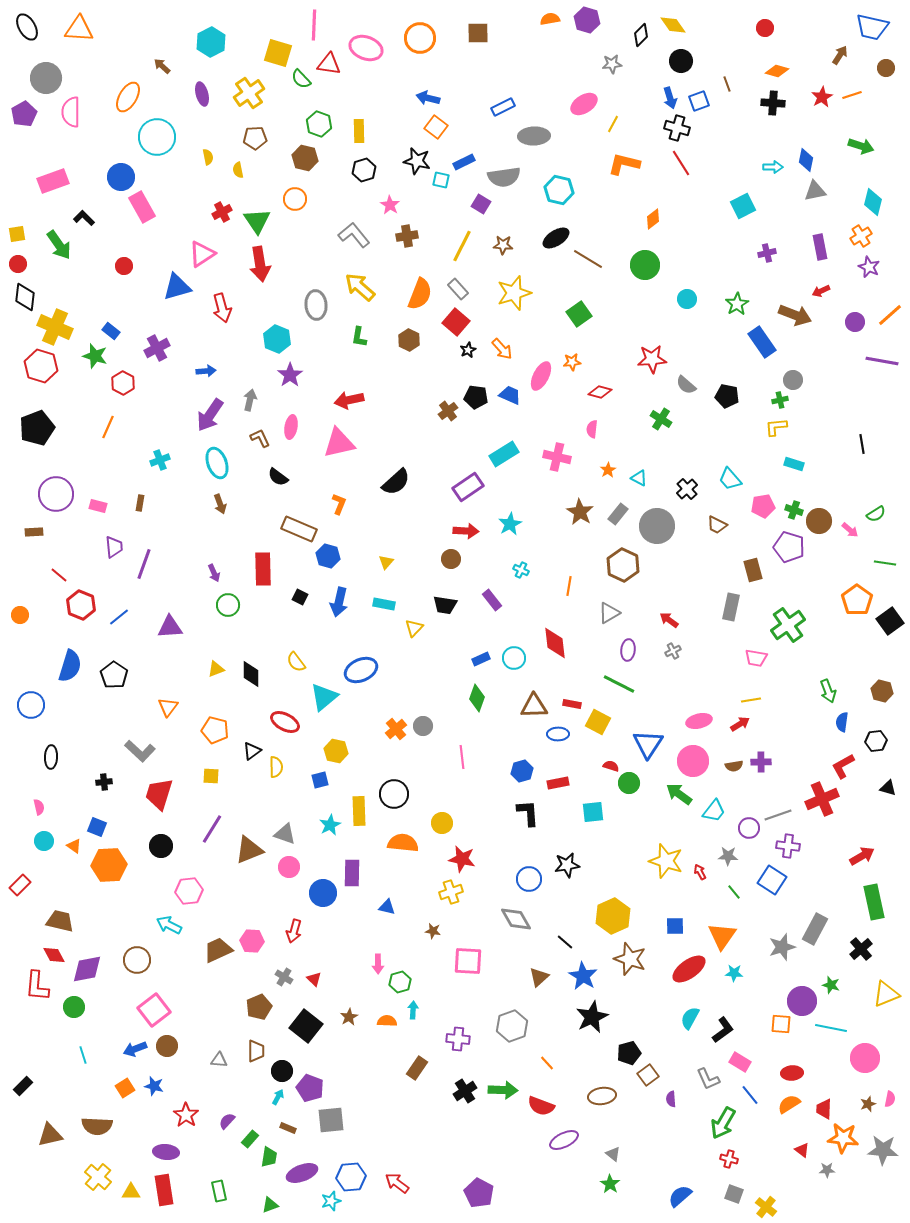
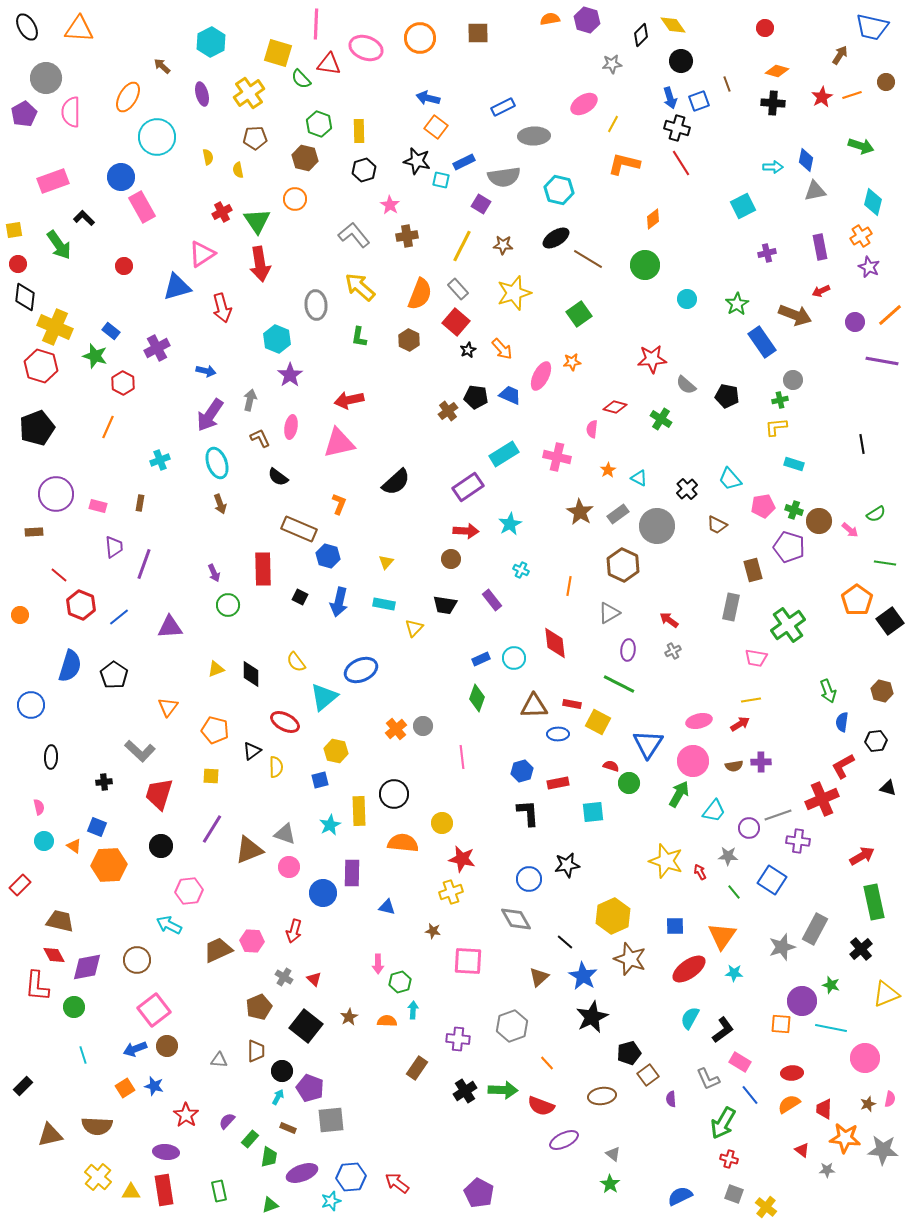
pink line at (314, 25): moved 2 px right, 1 px up
brown circle at (886, 68): moved 14 px down
yellow square at (17, 234): moved 3 px left, 4 px up
blue arrow at (206, 371): rotated 18 degrees clockwise
red diamond at (600, 392): moved 15 px right, 15 px down
gray rectangle at (618, 514): rotated 15 degrees clockwise
green arrow at (679, 794): rotated 84 degrees clockwise
purple cross at (788, 846): moved 10 px right, 5 px up
purple diamond at (87, 969): moved 2 px up
orange star at (843, 1138): moved 2 px right
blue semicircle at (680, 1196): rotated 15 degrees clockwise
